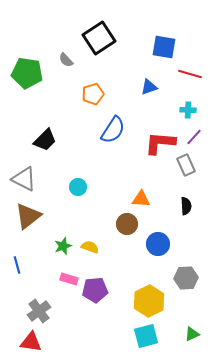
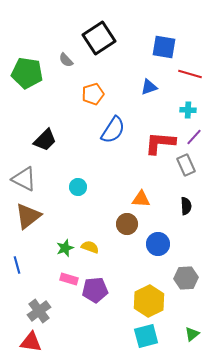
green star: moved 2 px right, 2 px down
green triangle: rotated 14 degrees counterclockwise
